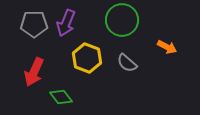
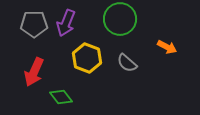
green circle: moved 2 px left, 1 px up
